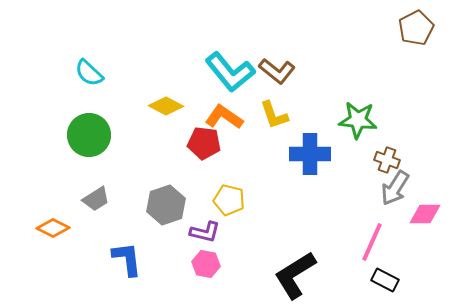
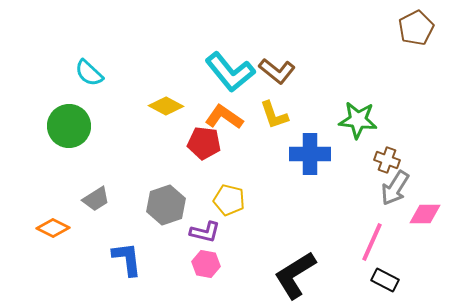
green circle: moved 20 px left, 9 px up
